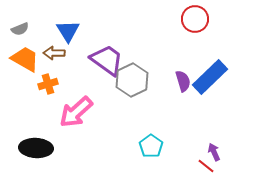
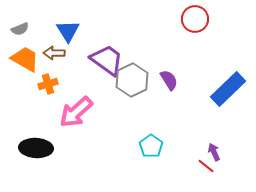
blue rectangle: moved 18 px right, 12 px down
purple semicircle: moved 14 px left, 1 px up; rotated 15 degrees counterclockwise
